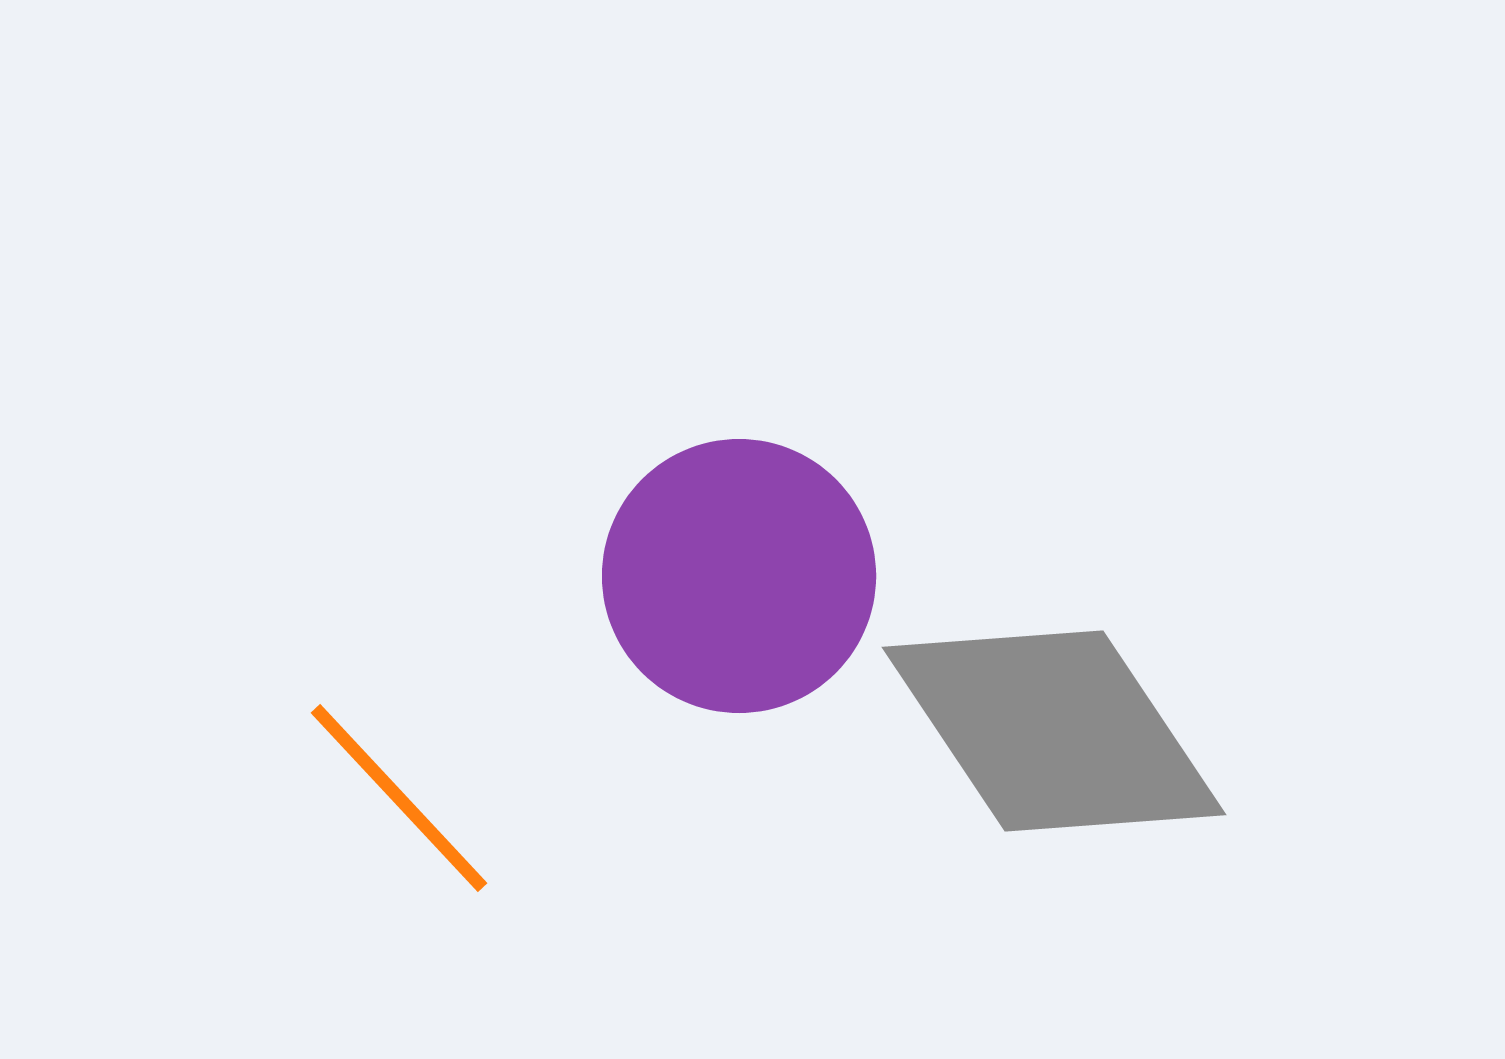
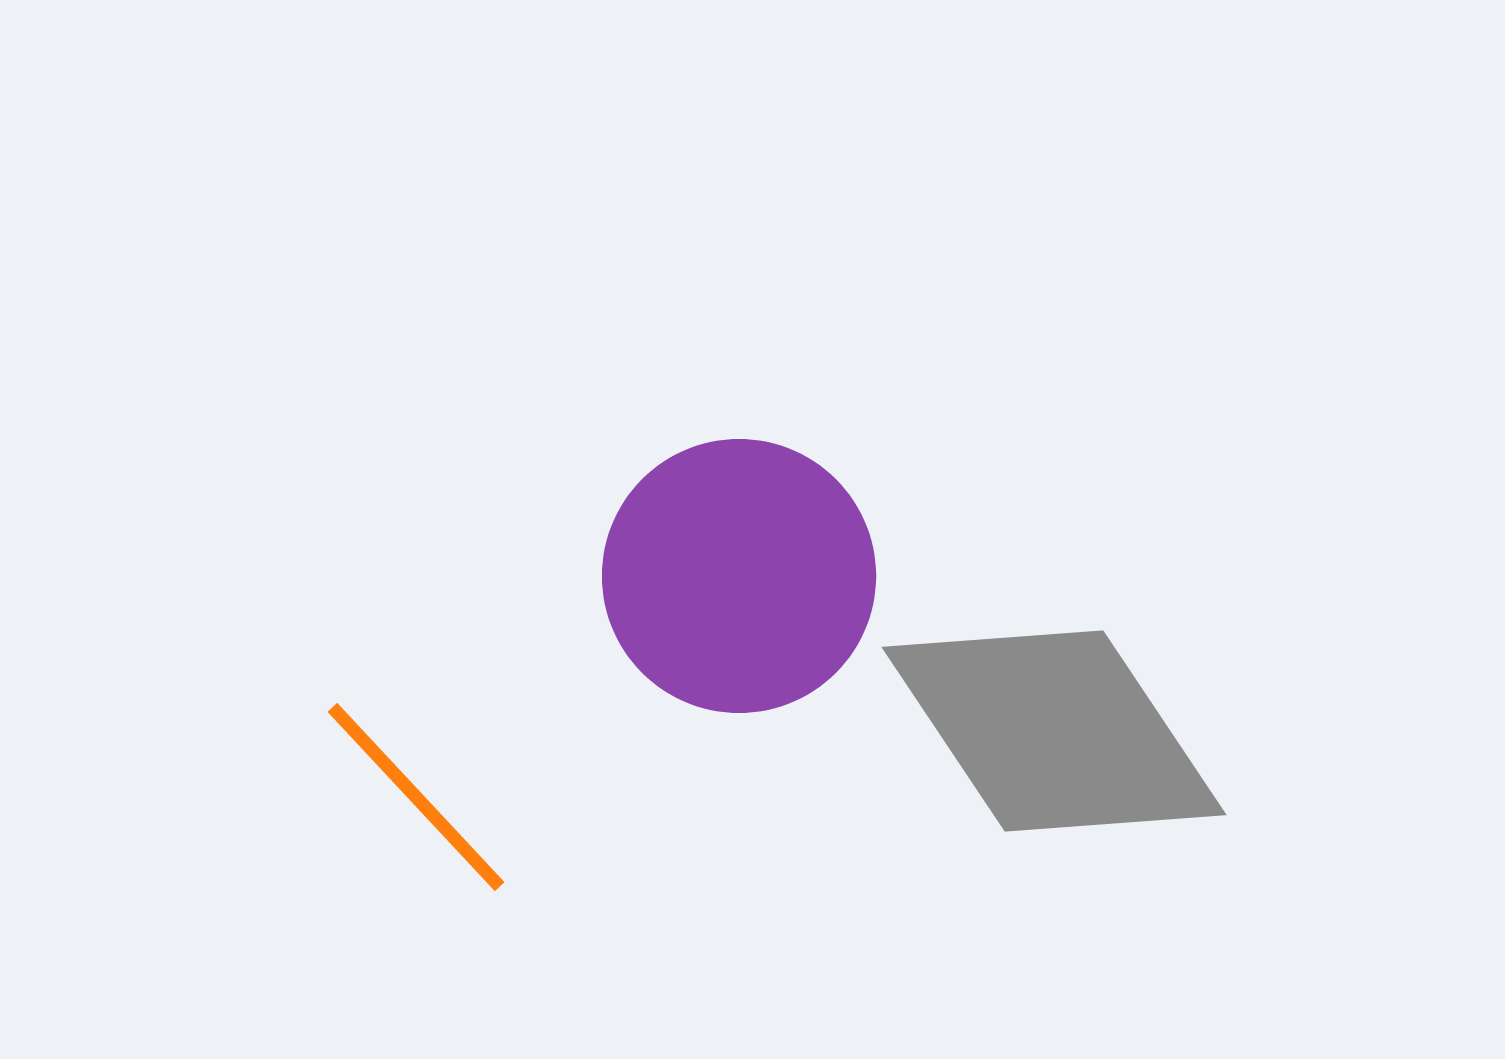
orange line: moved 17 px right, 1 px up
